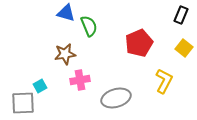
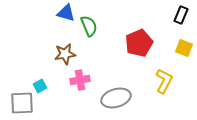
yellow square: rotated 18 degrees counterclockwise
gray square: moved 1 px left
